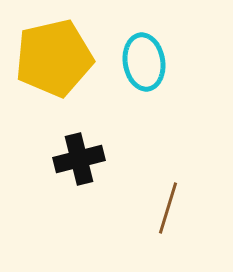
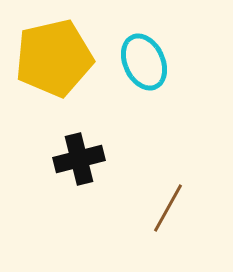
cyan ellipse: rotated 16 degrees counterclockwise
brown line: rotated 12 degrees clockwise
